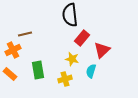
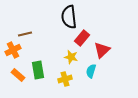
black semicircle: moved 1 px left, 2 px down
yellow star: moved 1 px left, 2 px up
orange rectangle: moved 8 px right, 1 px down
